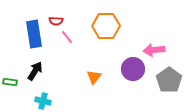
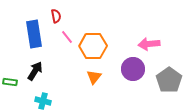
red semicircle: moved 5 px up; rotated 104 degrees counterclockwise
orange hexagon: moved 13 px left, 20 px down
pink arrow: moved 5 px left, 6 px up
